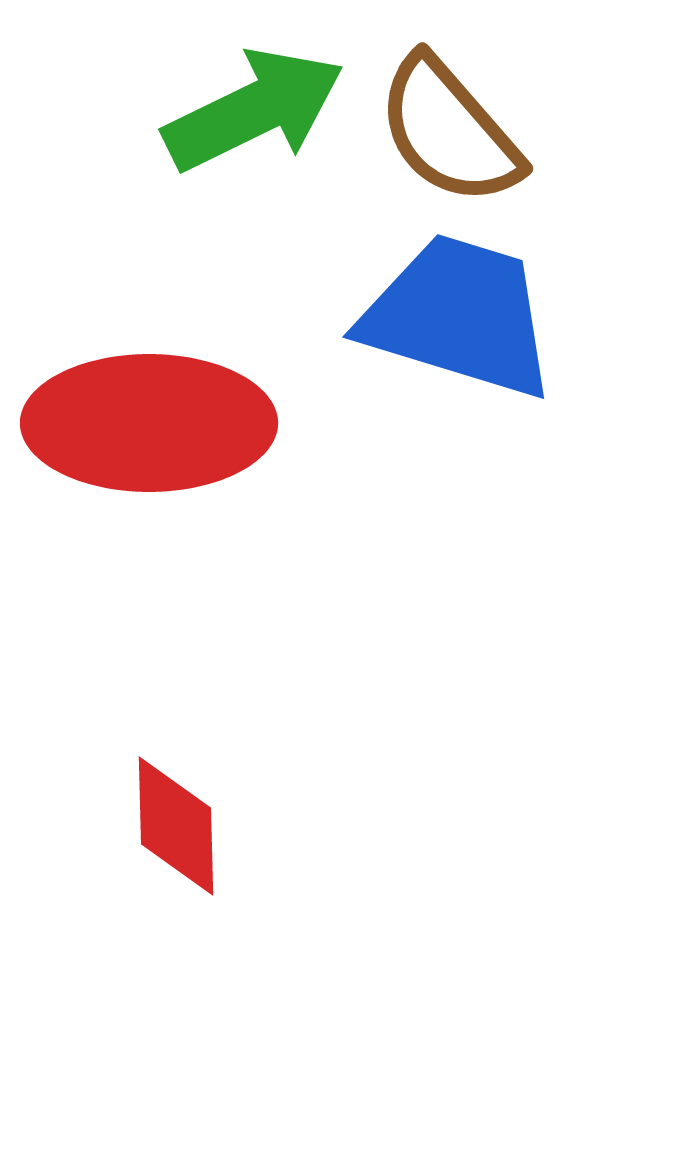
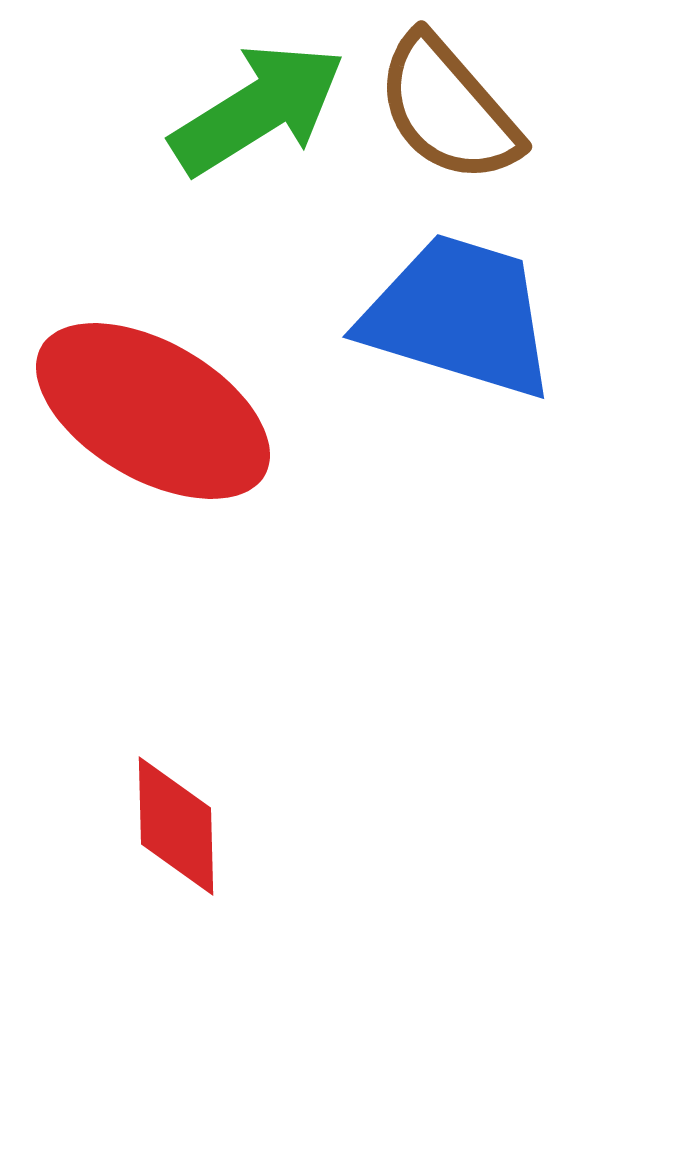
green arrow: moved 4 px right, 1 px up; rotated 6 degrees counterclockwise
brown semicircle: moved 1 px left, 22 px up
red ellipse: moved 4 px right, 12 px up; rotated 30 degrees clockwise
